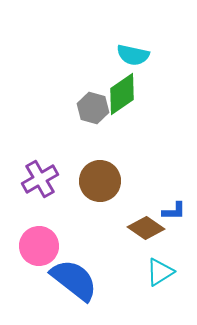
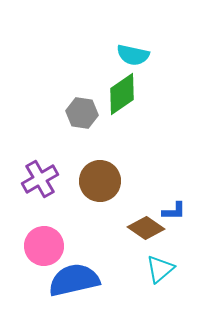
gray hexagon: moved 11 px left, 5 px down; rotated 8 degrees counterclockwise
pink circle: moved 5 px right
cyan triangle: moved 3 px up; rotated 8 degrees counterclockwise
blue semicircle: rotated 51 degrees counterclockwise
